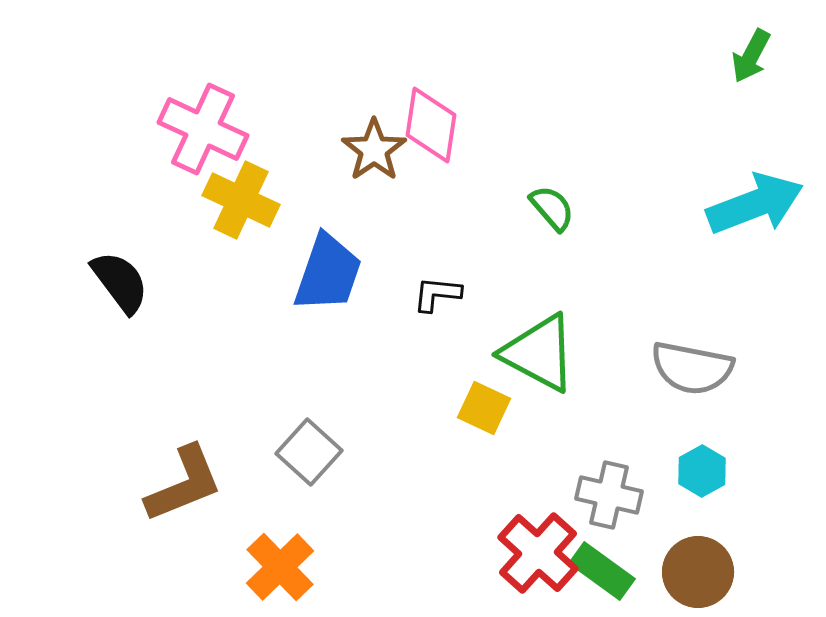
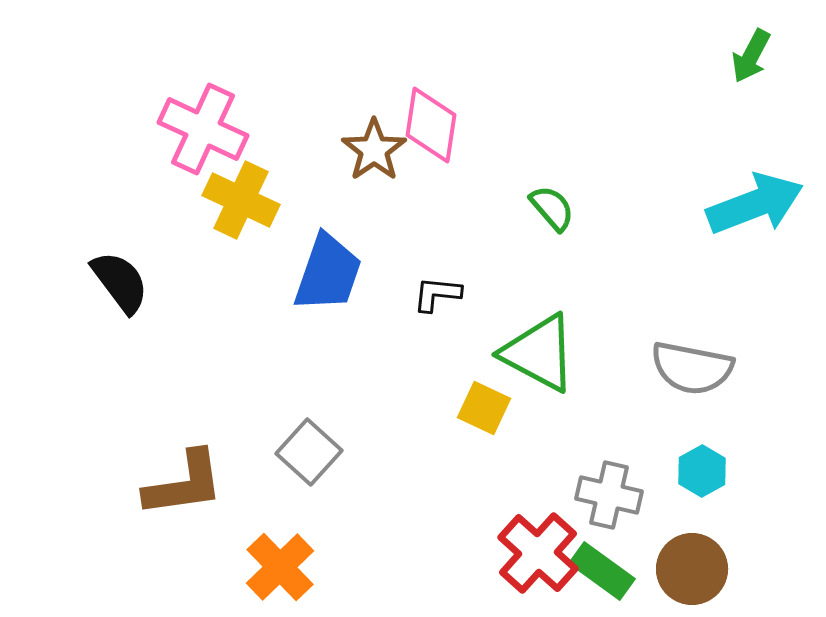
brown L-shape: rotated 14 degrees clockwise
brown circle: moved 6 px left, 3 px up
